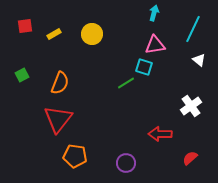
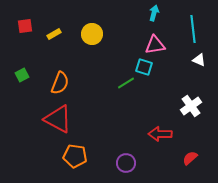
cyan line: rotated 32 degrees counterclockwise
white triangle: rotated 16 degrees counterclockwise
red triangle: rotated 40 degrees counterclockwise
